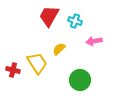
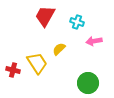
red trapezoid: moved 4 px left
cyan cross: moved 2 px right, 1 px down
green circle: moved 8 px right, 3 px down
